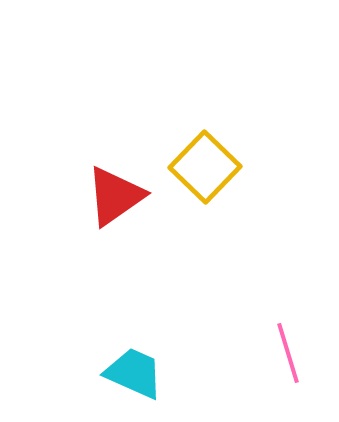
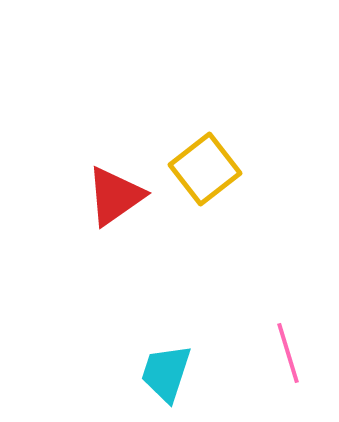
yellow square: moved 2 px down; rotated 8 degrees clockwise
cyan trapezoid: moved 32 px right; rotated 96 degrees counterclockwise
